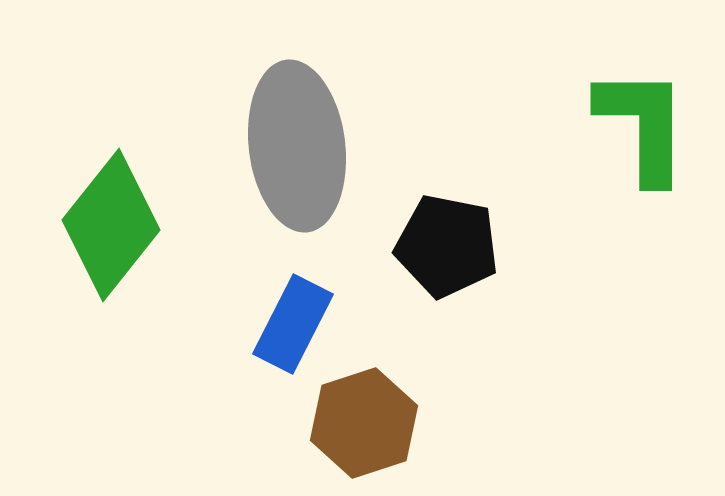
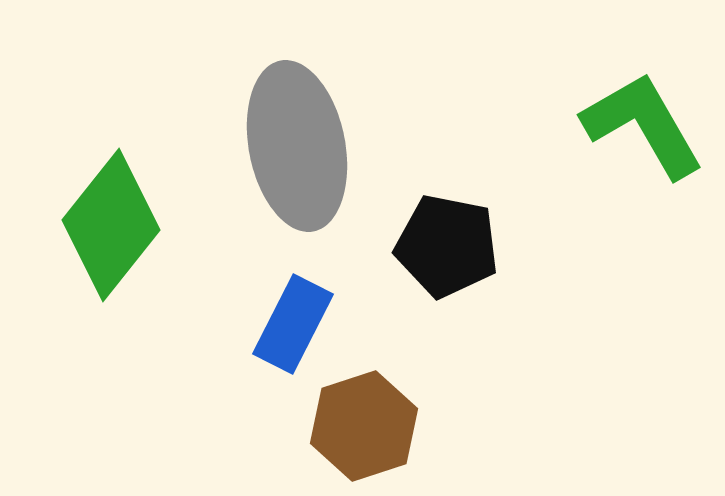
green L-shape: rotated 30 degrees counterclockwise
gray ellipse: rotated 4 degrees counterclockwise
brown hexagon: moved 3 px down
